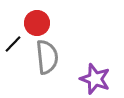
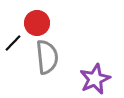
black line: moved 1 px up
purple star: rotated 28 degrees clockwise
